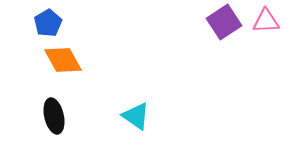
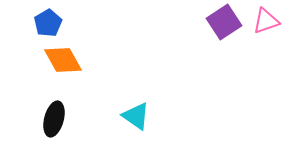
pink triangle: rotated 16 degrees counterclockwise
black ellipse: moved 3 px down; rotated 28 degrees clockwise
